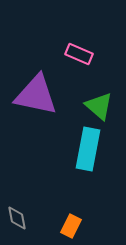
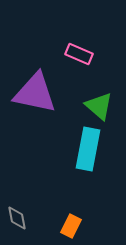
purple triangle: moved 1 px left, 2 px up
